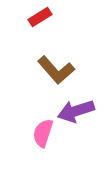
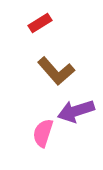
red rectangle: moved 6 px down
brown L-shape: moved 1 px down
